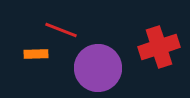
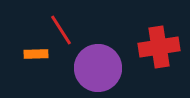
red line: rotated 36 degrees clockwise
red cross: rotated 9 degrees clockwise
